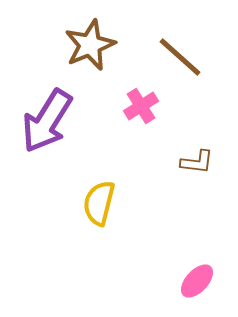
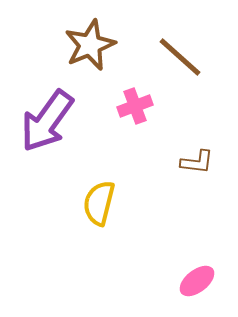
pink cross: moved 6 px left; rotated 12 degrees clockwise
purple arrow: rotated 4 degrees clockwise
pink ellipse: rotated 9 degrees clockwise
